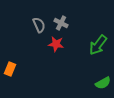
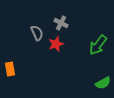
gray semicircle: moved 2 px left, 8 px down
red star: rotated 28 degrees counterclockwise
orange rectangle: rotated 32 degrees counterclockwise
